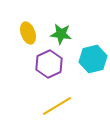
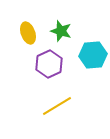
green star: moved 3 px up; rotated 10 degrees clockwise
cyan hexagon: moved 4 px up; rotated 8 degrees clockwise
